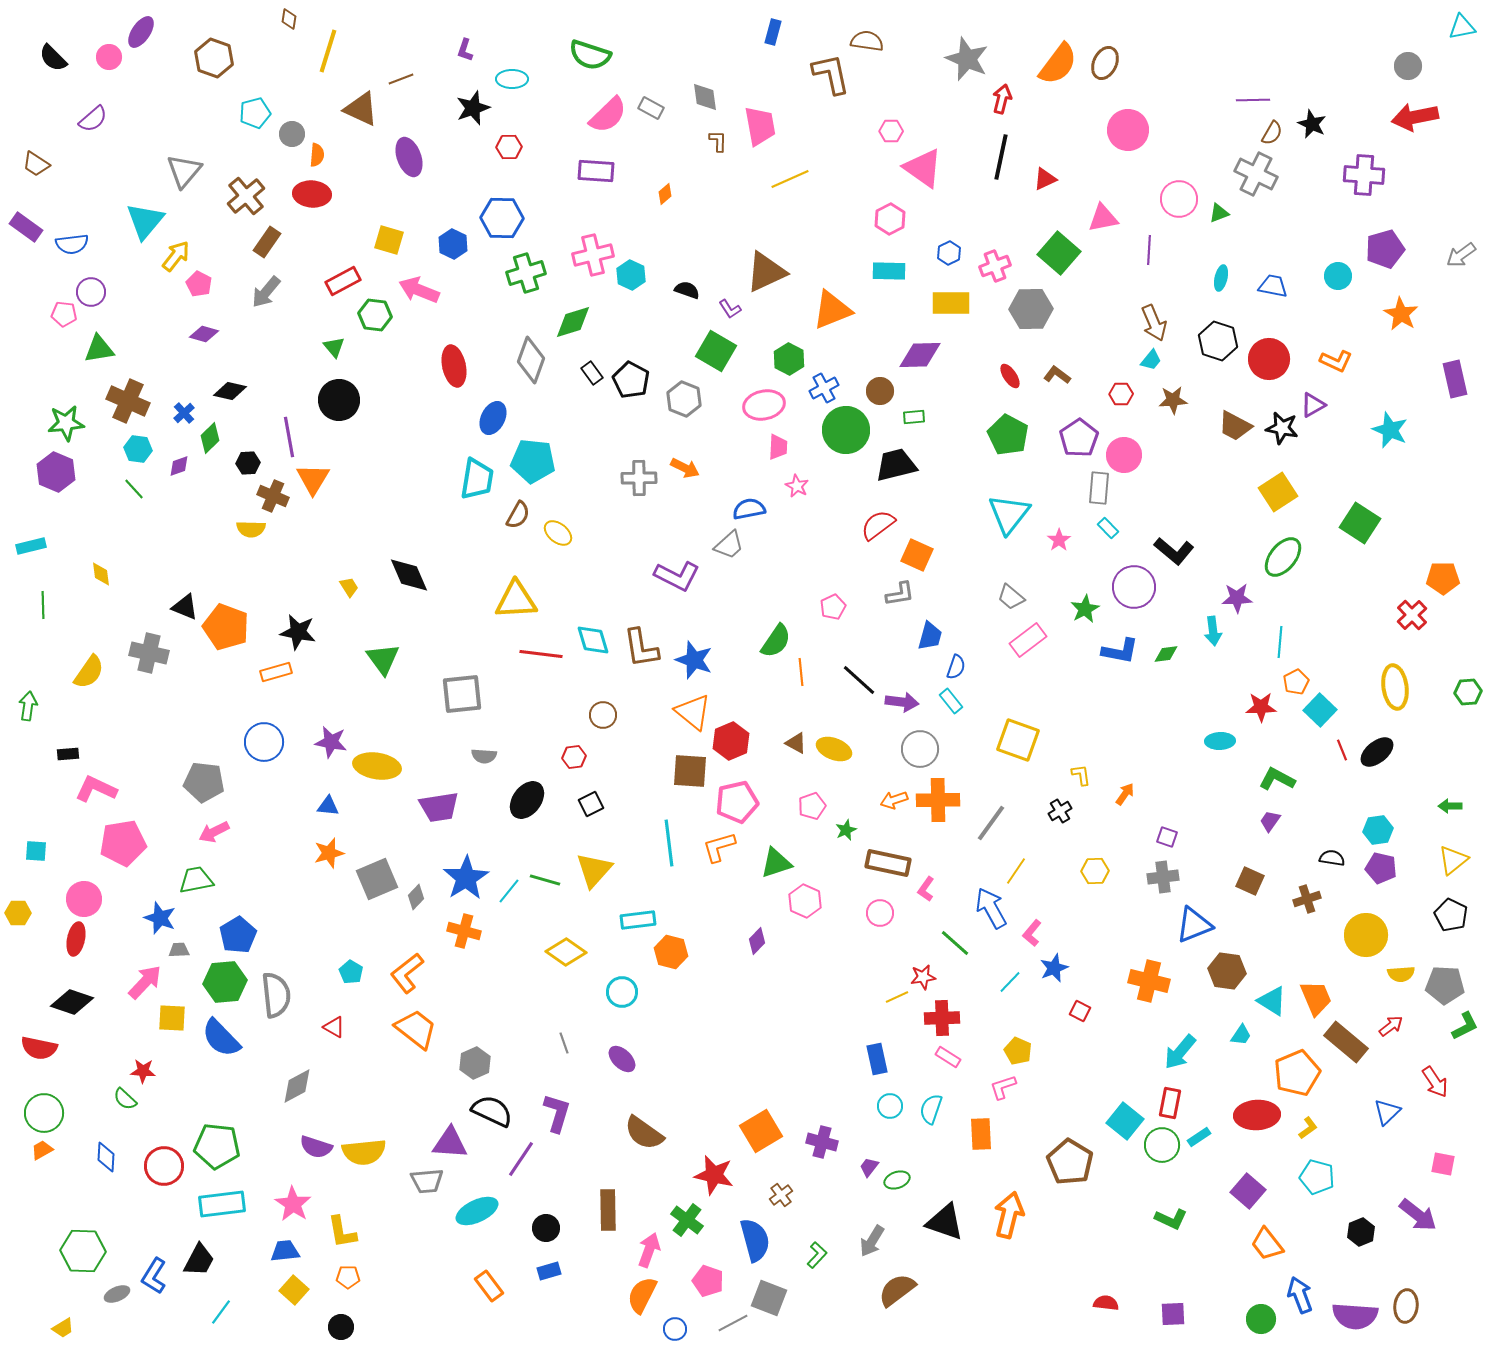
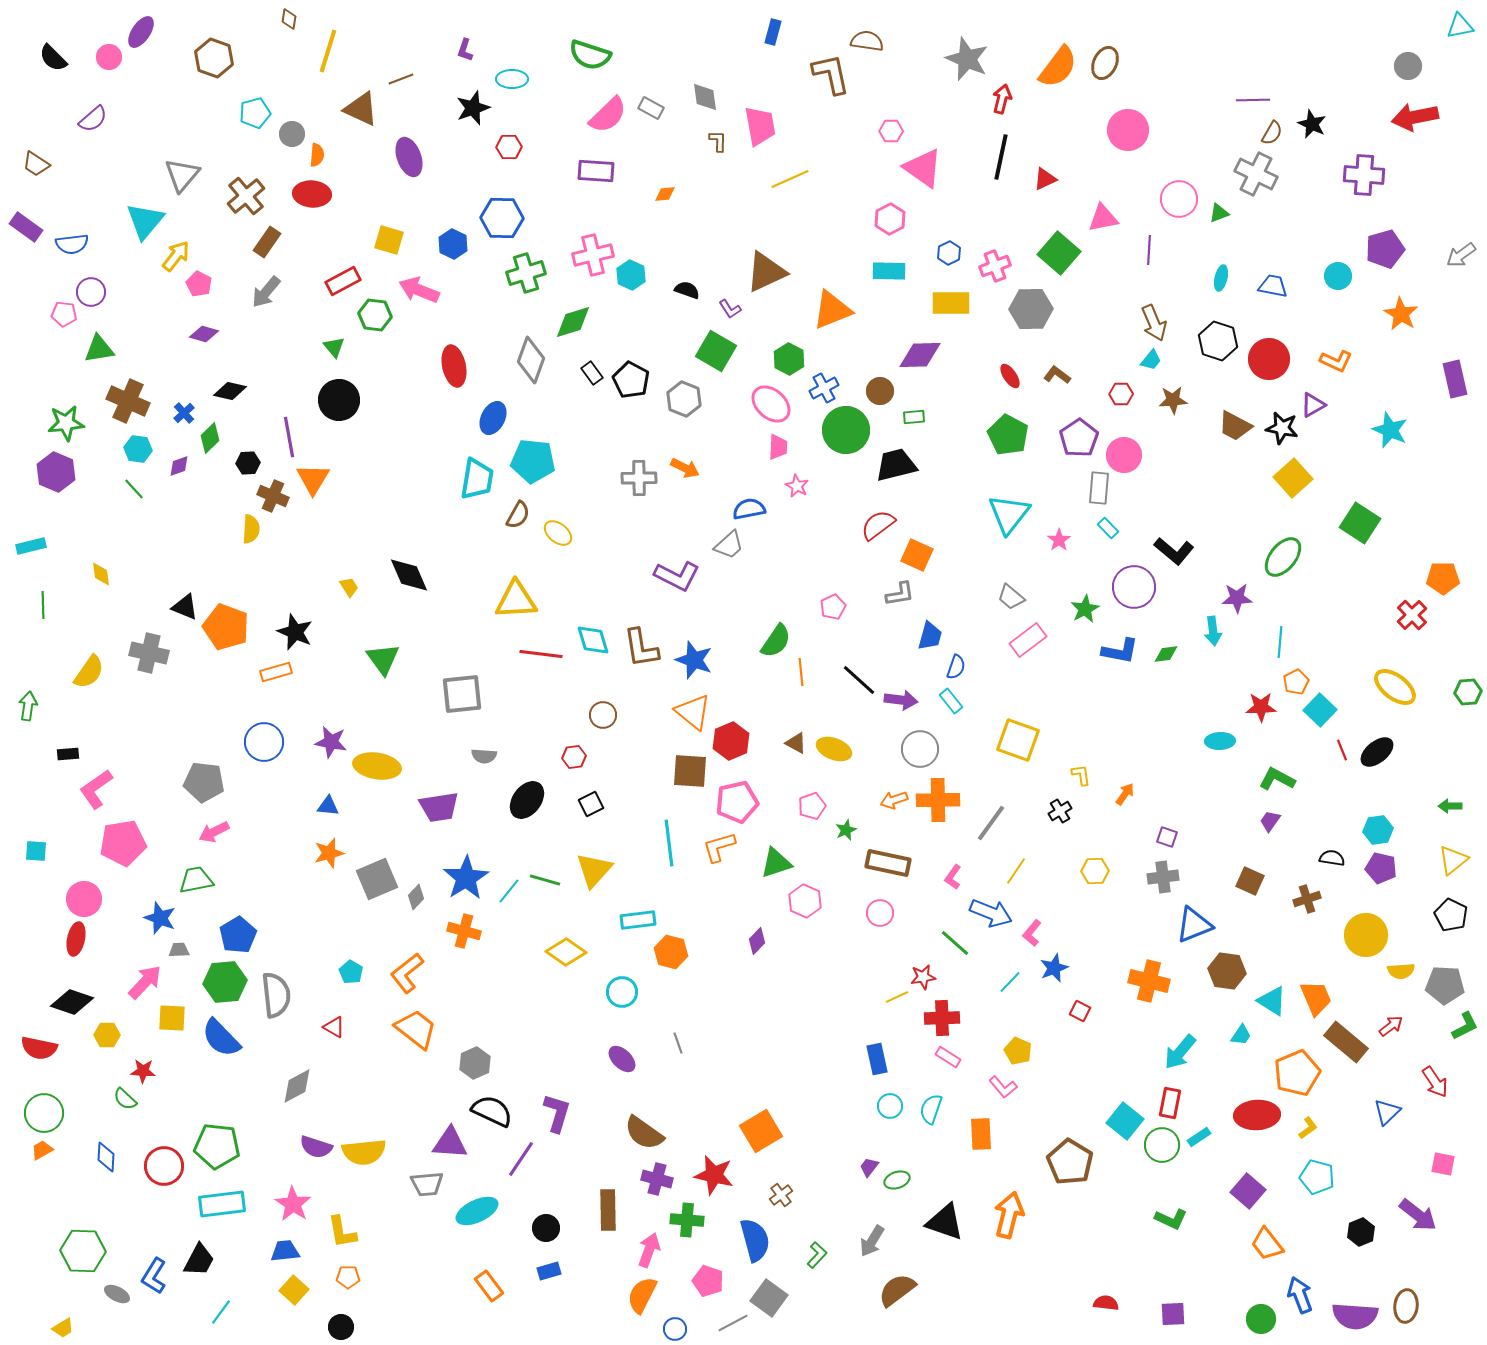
cyan triangle at (1462, 27): moved 2 px left, 1 px up
orange semicircle at (1058, 64): moved 3 px down
gray triangle at (184, 171): moved 2 px left, 4 px down
orange diamond at (665, 194): rotated 35 degrees clockwise
pink ellipse at (764, 405): moved 7 px right, 1 px up; rotated 54 degrees clockwise
yellow square at (1278, 492): moved 15 px right, 14 px up; rotated 9 degrees counterclockwise
yellow semicircle at (251, 529): rotated 88 degrees counterclockwise
black star at (298, 632): moved 3 px left; rotated 12 degrees clockwise
yellow ellipse at (1395, 687): rotated 45 degrees counterclockwise
purple arrow at (902, 702): moved 1 px left, 2 px up
pink L-shape at (96, 789): rotated 60 degrees counterclockwise
pink L-shape at (926, 889): moved 27 px right, 12 px up
blue arrow at (991, 908): moved 5 px down; rotated 141 degrees clockwise
yellow hexagon at (18, 913): moved 89 px right, 122 px down
yellow semicircle at (1401, 974): moved 3 px up
gray line at (564, 1043): moved 114 px right
pink L-shape at (1003, 1087): rotated 112 degrees counterclockwise
purple cross at (822, 1142): moved 165 px left, 37 px down
gray trapezoid at (427, 1181): moved 3 px down
green cross at (687, 1220): rotated 32 degrees counterclockwise
gray ellipse at (117, 1294): rotated 50 degrees clockwise
gray square at (769, 1298): rotated 15 degrees clockwise
